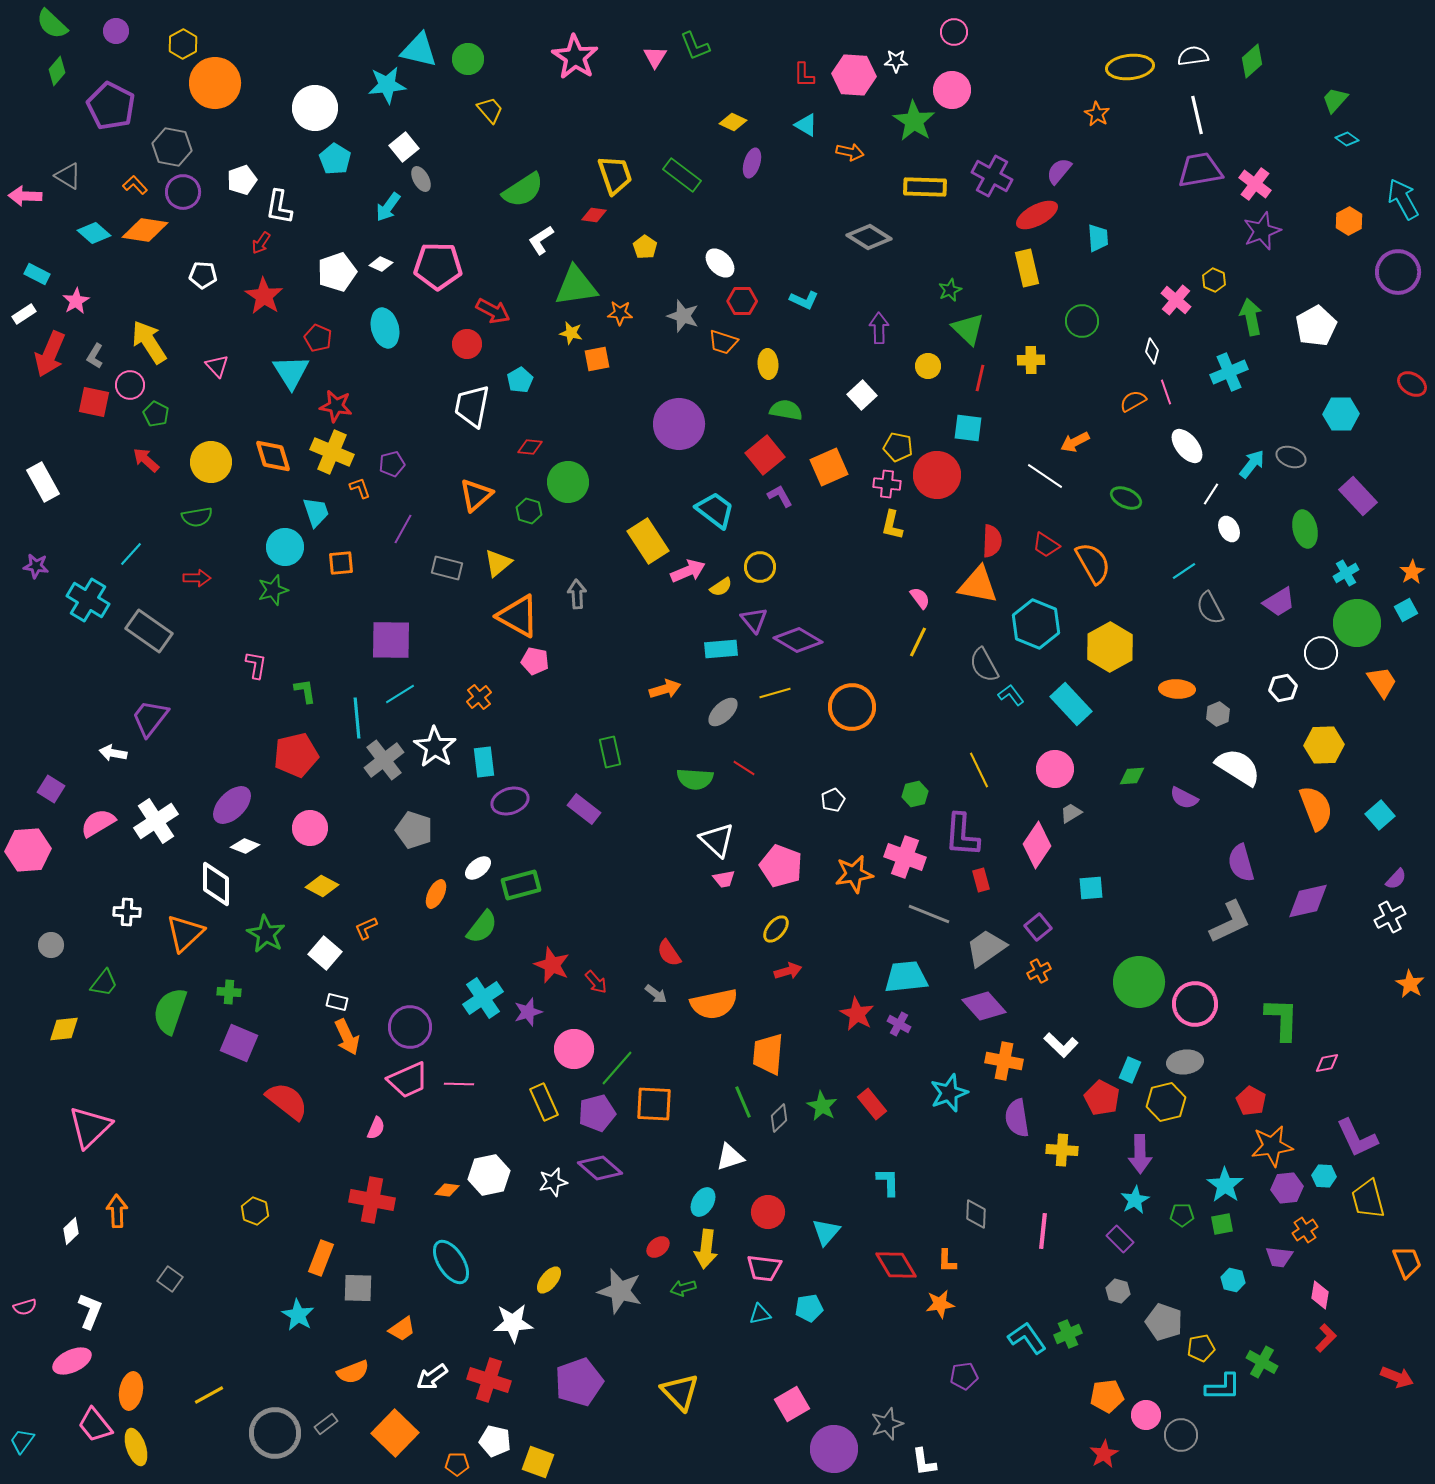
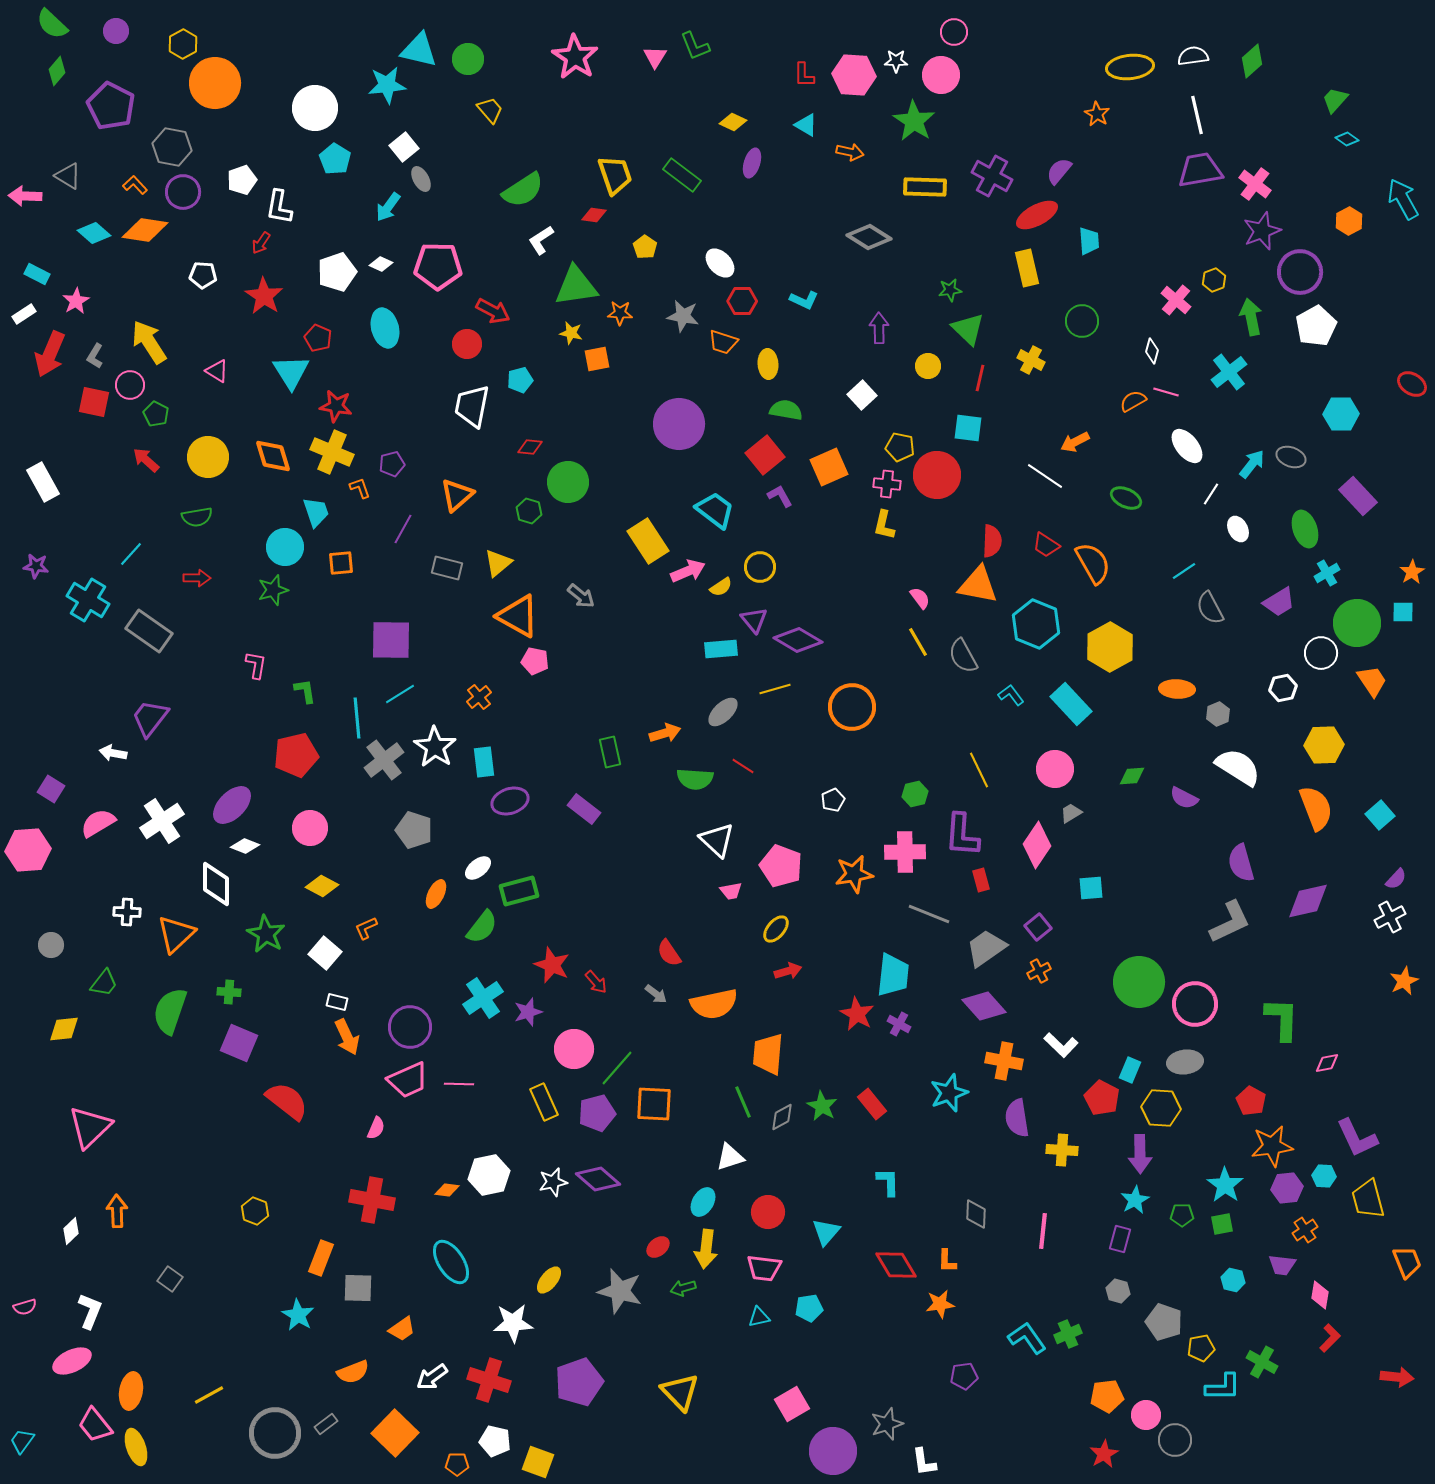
pink circle at (952, 90): moved 11 px left, 15 px up
cyan trapezoid at (1098, 238): moved 9 px left, 3 px down
purple circle at (1398, 272): moved 98 px left
yellow hexagon at (1214, 280): rotated 15 degrees clockwise
green star at (950, 290): rotated 15 degrees clockwise
gray star at (683, 316): rotated 8 degrees counterclockwise
yellow cross at (1031, 360): rotated 28 degrees clockwise
pink triangle at (217, 366): moved 5 px down; rotated 15 degrees counterclockwise
cyan cross at (1229, 372): rotated 15 degrees counterclockwise
cyan pentagon at (520, 380): rotated 15 degrees clockwise
pink line at (1166, 392): rotated 55 degrees counterclockwise
yellow pentagon at (898, 447): moved 2 px right
yellow circle at (211, 462): moved 3 px left, 5 px up
orange triangle at (476, 495): moved 19 px left
yellow L-shape at (892, 525): moved 8 px left
white ellipse at (1229, 529): moved 9 px right
green ellipse at (1305, 529): rotated 6 degrees counterclockwise
cyan cross at (1346, 573): moved 19 px left
gray arrow at (577, 594): moved 4 px right, 2 px down; rotated 132 degrees clockwise
cyan square at (1406, 610): moved 3 px left, 2 px down; rotated 30 degrees clockwise
yellow line at (918, 642): rotated 56 degrees counterclockwise
gray semicircle at (984, 665): moved 21 px left, 9 px up
orange trapezoid at (1382, 682): moved 10 px left, 1 px up
orange arrow at (665, 689): moved 44 px down
yellow line at (775, 693): moved 4 px up
red line at (744, 768): moved 1 px left, 2 px up
white cross at (156, 821): moved 6 px right
pink cross at (905, 857): moved 5 px up; rotated 21 degrees counterclockwise
pink trapezoid at (724, 879): moved 7 px right, 12 px down
green rectangle at (521, 885): moved 2 px left, 6 px down
orange triangle at (185, 933): moved 9 px left, 1 px down
cyan trapezoid at (906, 977): moved 13 px left, 2 px up; rotated 102 degrees clockwise
orange star at (1410, 984): moved 6 px left, 3 px up; rotated 16 degrees clockwise
yellow hexagon at (1166, 1102): moved 5 px left, 6 px down; rotated 18 degrees clockwise
gray diamond at (779, 1118): moved 3 px right, 1 px up; rotated 16 degrees clockwise
purple diamond at (600, 1168): moved 2 px left, 11 px down
purple rectangle at (1120, 1239): rotated 60 degrees clockwise
purple trapezoid at (1279, 1257): moved 3 px right, 8 px down
cyan triangle at (760, 1314): moved 1 px left, 3 px down
red L-shape at (1326, 1338): moved 4 px right
red arrow at (1397, 1377): rotated 16 degrees counterclockwise
gray circle at (1181, 1435): moved 6 px left, 5 px down
purple circle at (834, 1449): moved 1 px left, 2 px down
